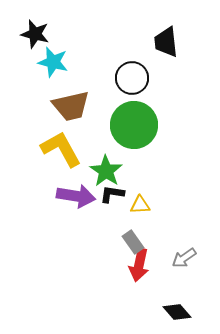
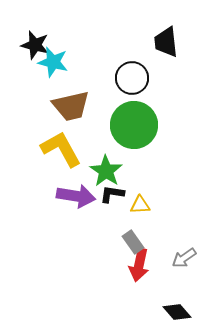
black star: moved 11 px down
